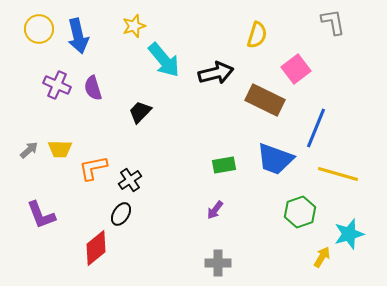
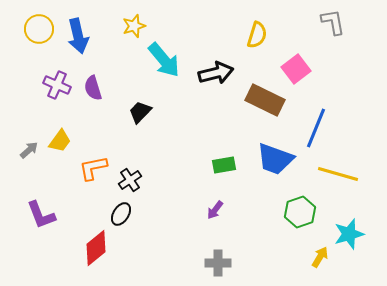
yellow trapezoid: moved 8 px up; rotated 55 degrees counterclockwise
yellow arrow: moved 2 px left
